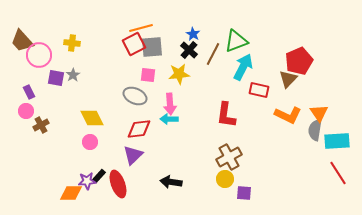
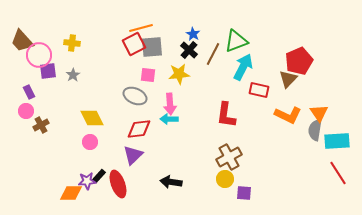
purple square at (56, 78): moved 8 px left, 7 px up; rotated 18 degrees counterclockwise
